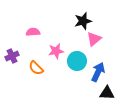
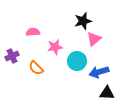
pink star: moved 1 px left, 4 px up
blue arrow: moved 1 px right; rotated 132 degrees counterclockwise
